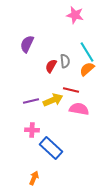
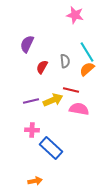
red semicircle: moved 9 px left, 1 px down
orange arrow: moved 1 px right, 3 px down; rotated 56 degrees clockwise
